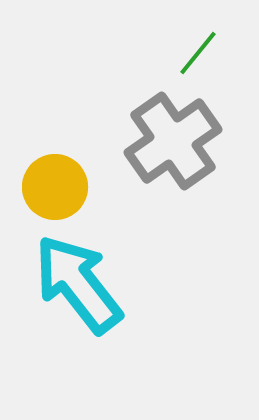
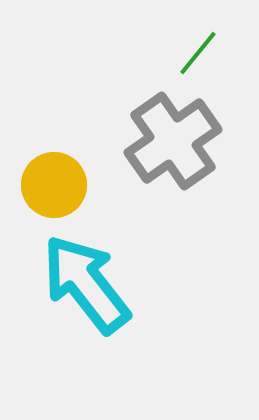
yellow circle: moved 1 px left, 2 px up
cyan arrow: moved 8 px right
